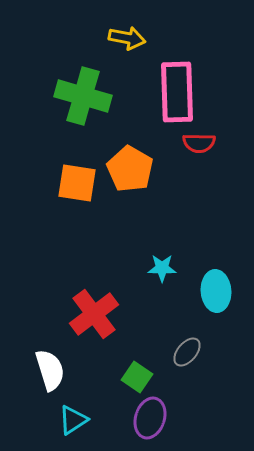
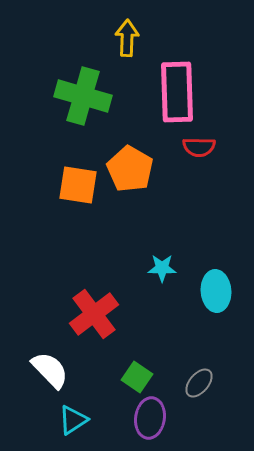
yellow arrow: rotated 99 degrees counterclockwise
red semicircle: moved 4 px down
orange square: moved 1 px right, 2 px down
gray ellipse: moved 12 px right, 31 px down
white semicircle: rotated 27 degrees counterclockwise
purple ellipse: rotated 9 degrees counterclockwise
